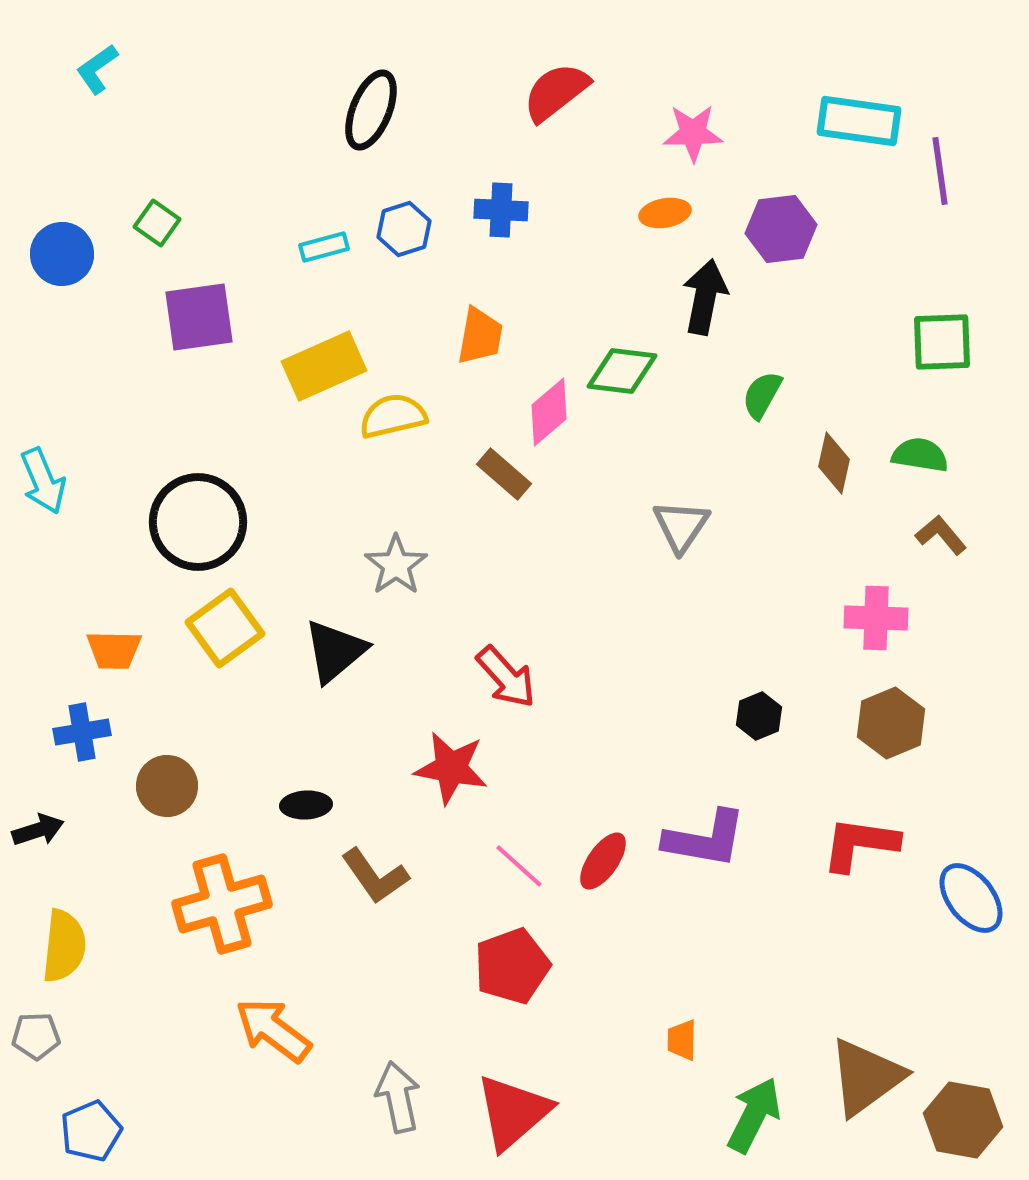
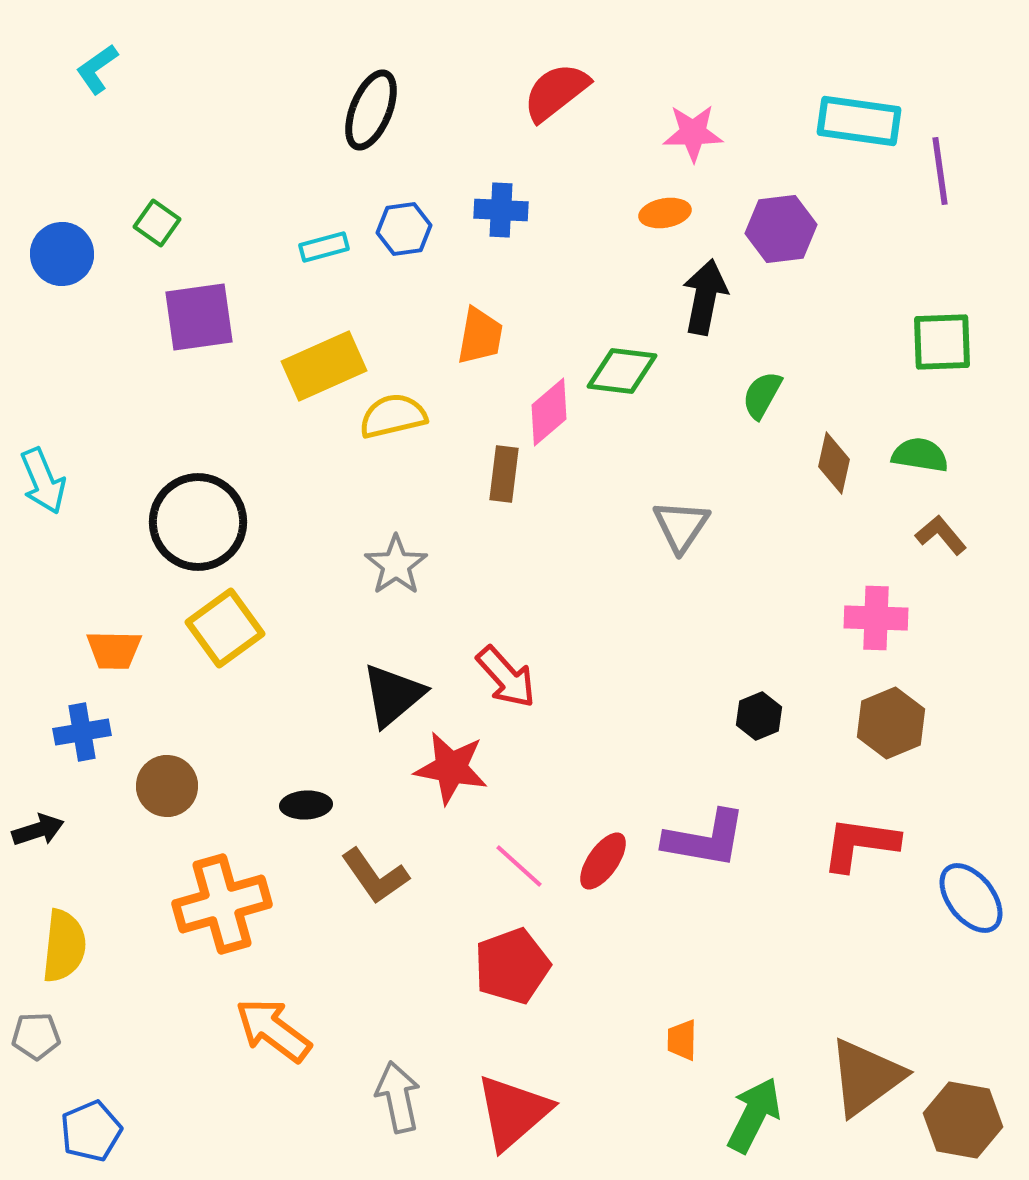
blue hexagon at (404, 229): rotated 10 degrees clockwise
brown rectangle at (504, 474): rotated 56 degrees clockwise
black triangle at (335, 651): moved 58 px right, 44 px down
